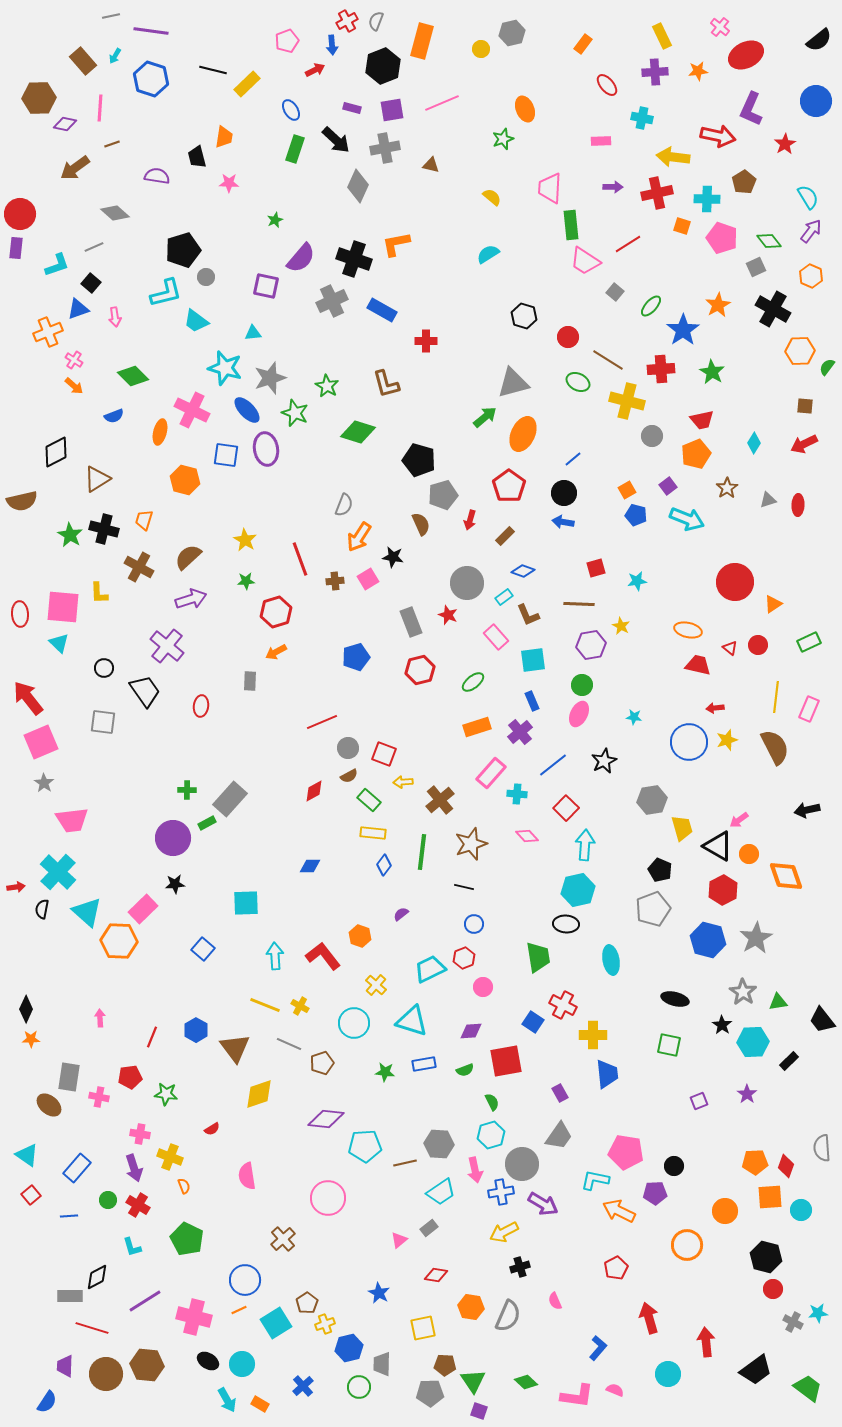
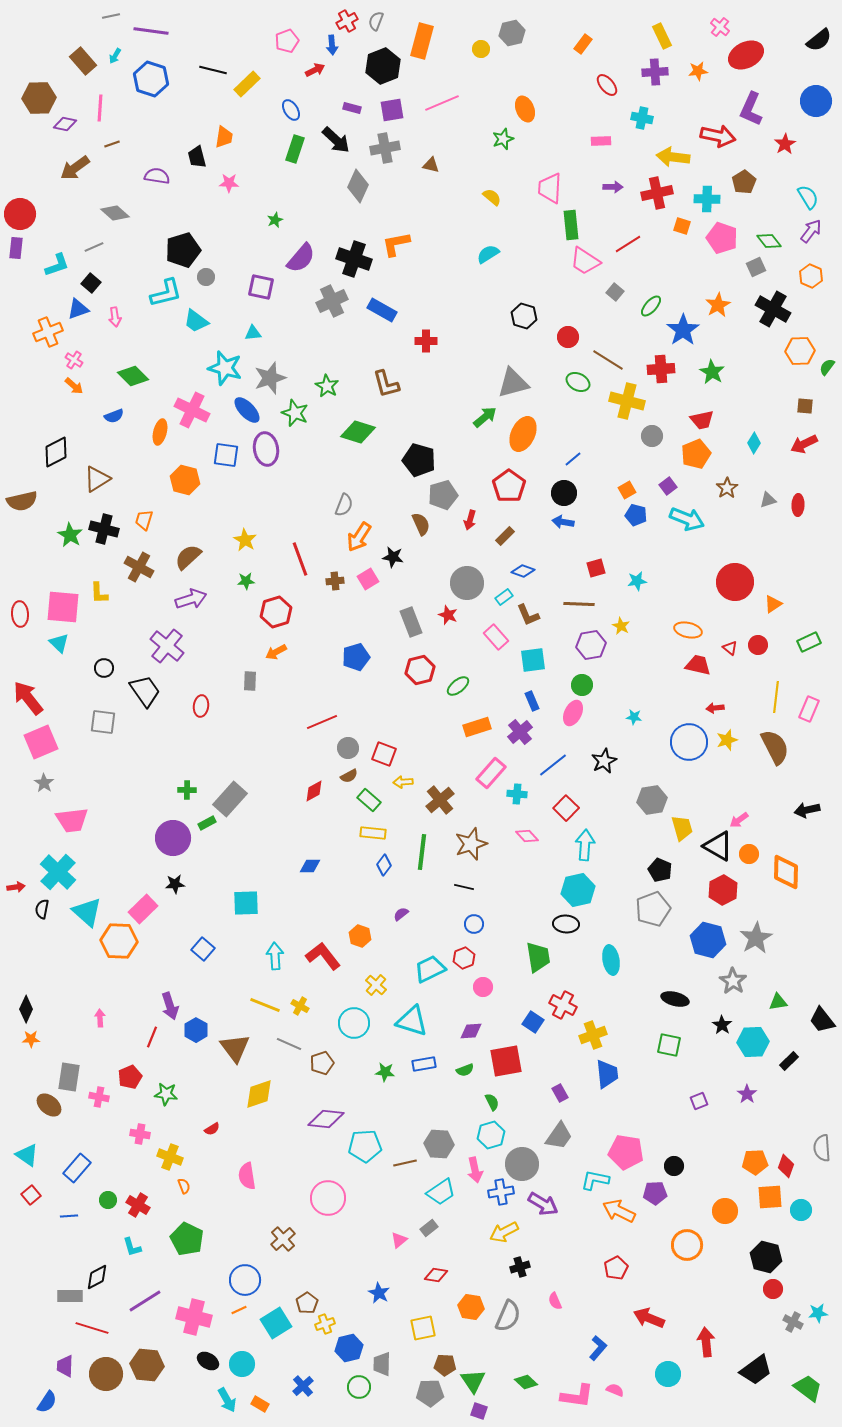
purple square at (266, 286): moved 5 px left, 1 px down
green ellipse at (473, 682): moved 15 px left, 4 px down
pink ellipse at (579, 714): moved 6 px left, 1 px up
orange diamond at (786, 876): moved 4 px up; rotated 21 degrees clockwise
gray star at (743, 992): moved 10 px left, 11 px up
yellow cross at (593, 1035): rotated 20 degrees counterclockwise
red pentagon at (130, 1077): rotated 15 degrees counterclockwise
purple arrow at (134, 1168): moved 36 px right, 162 px up
red arrow at (649, 1318): rotated 52 degrees counterclockwise
